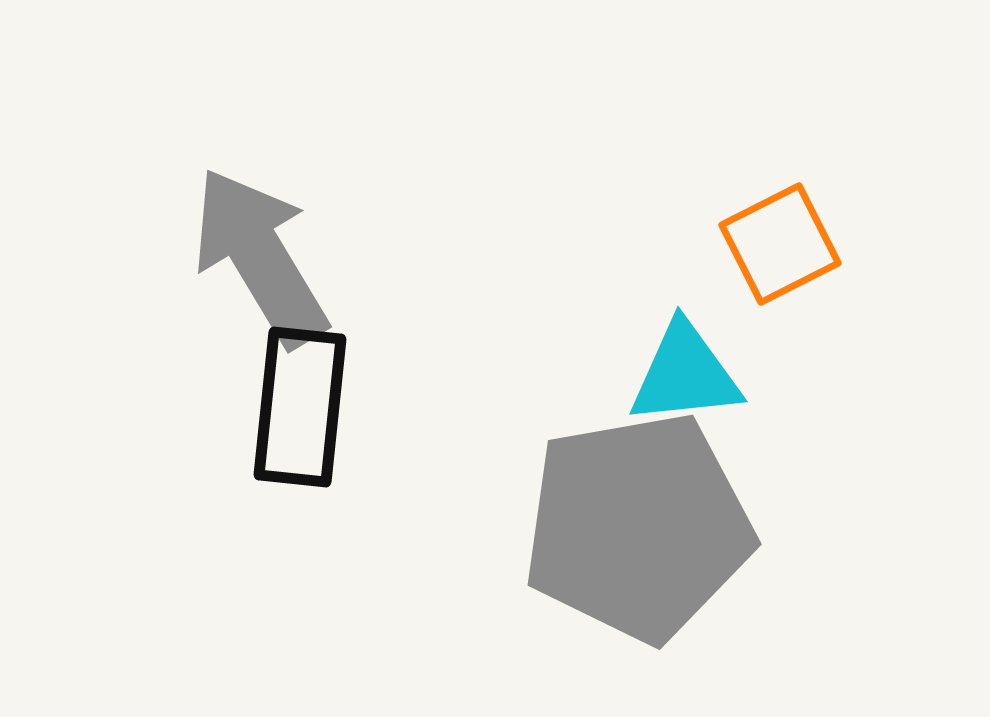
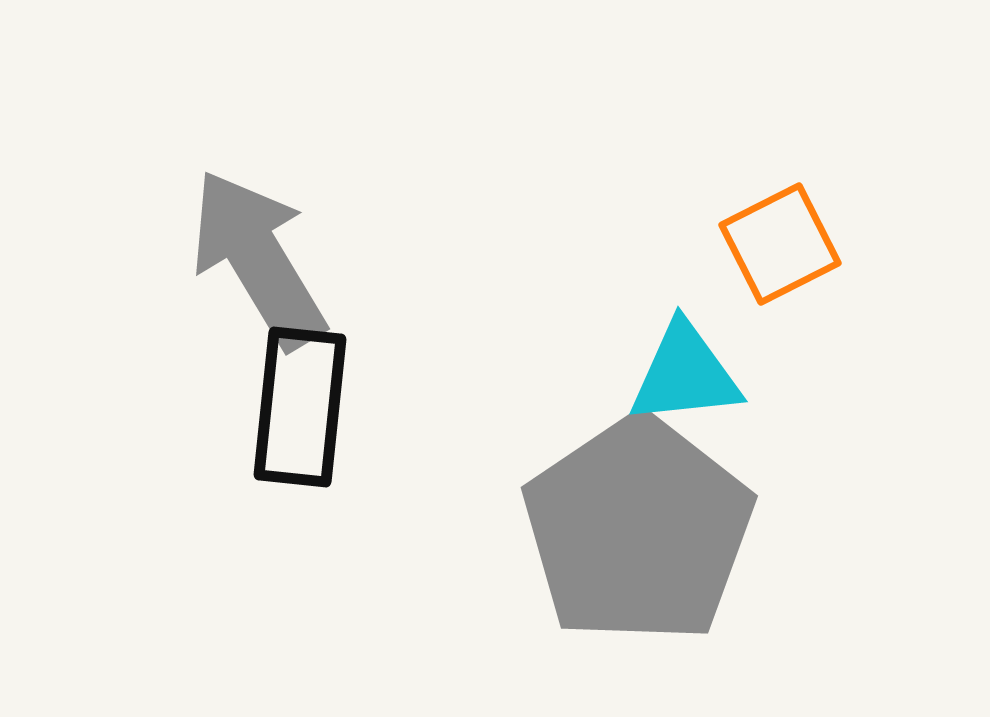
gray arrow: moved 2 px left, 2 px down
gray pentagon: moved 3 px down; rotated 24 degrees counterclockwise
